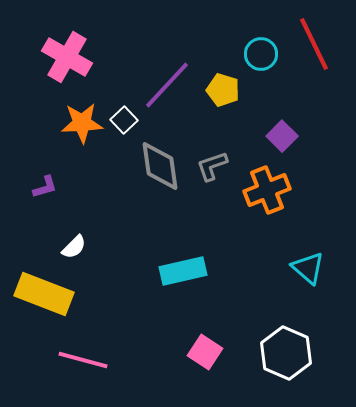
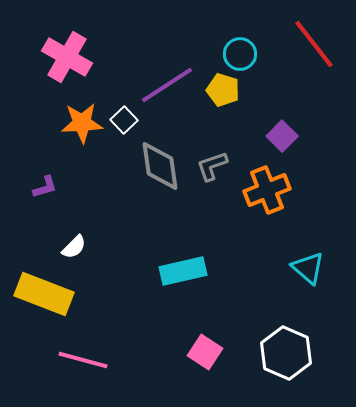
red line: rotated 12 degrees counterclockwise
cyan circle: moved 21 px left
purple line: rotated 14 degrees clockwise
